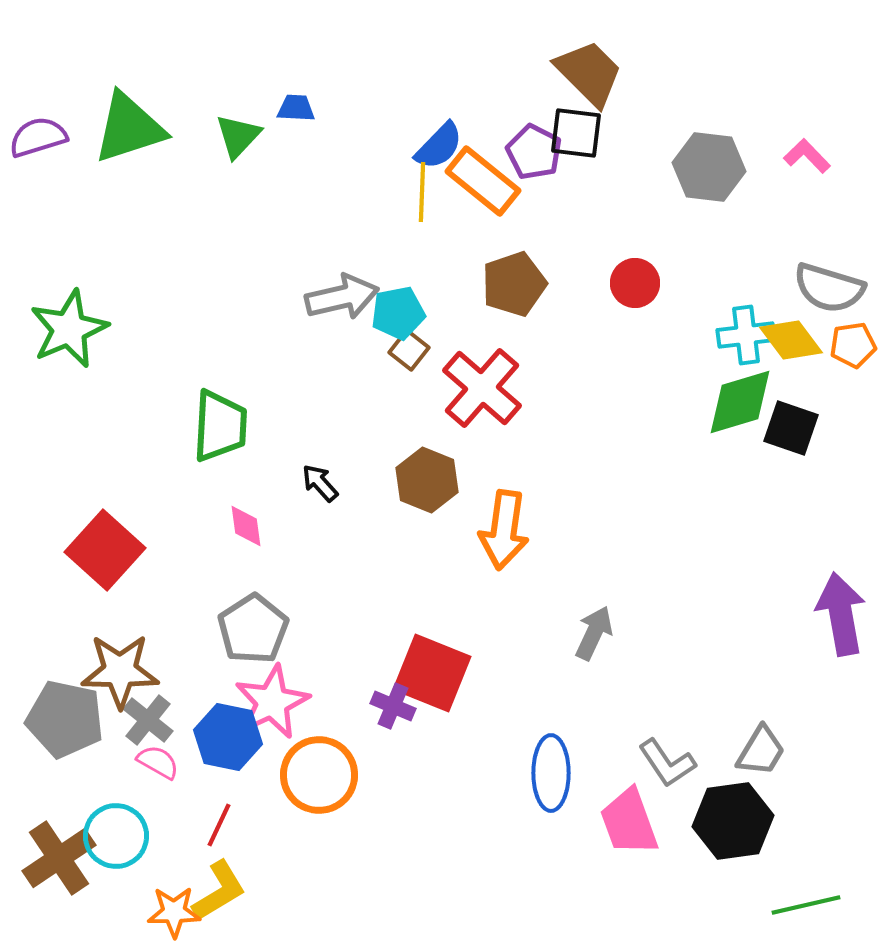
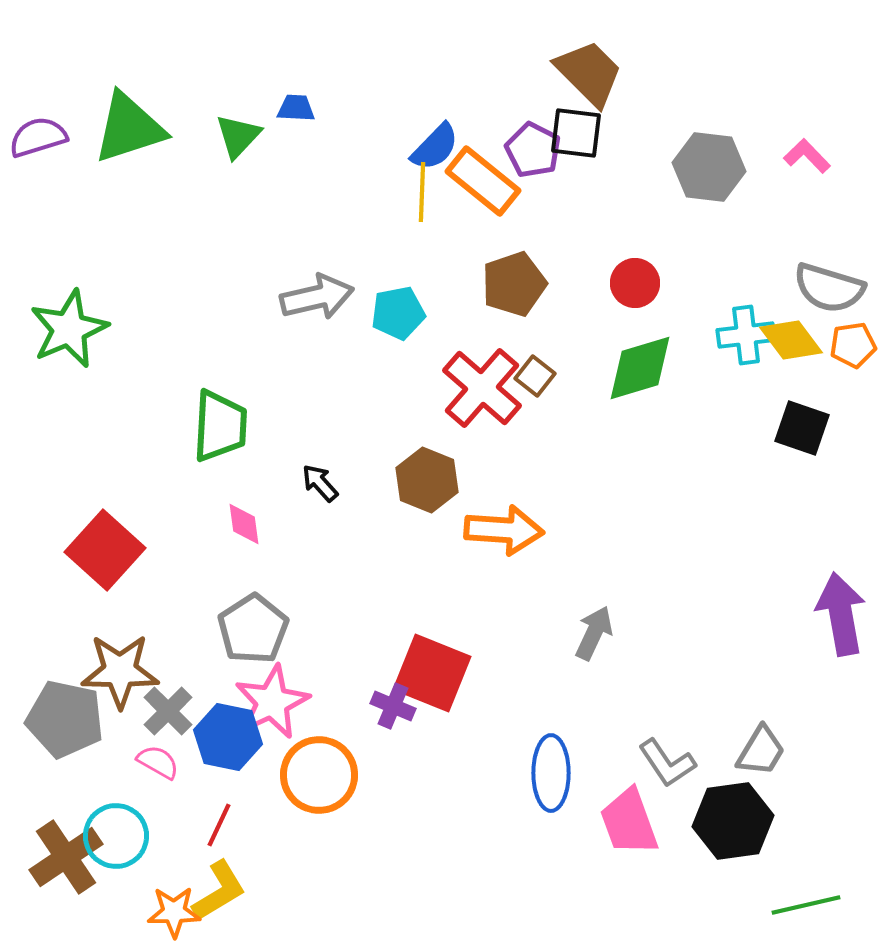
blue semicircle at (439, 146): moved 4 px left, 1 px down
purple pentagon at (534, 152): moved 1 px left, 2 px up
gray arrow at (342, 297): moved 25 px left
brown square at (409, 350): moved 126 px right, 26 px down
green diamond at (740, 402): moved 100 px left, 34 px up
black square at (791, 428): moved 11 px right
pink diamond at (246, 526): moved 2 px left, 2 px up
orange arrow at (504, 530): rotated 94 degrees counterclockwise
gray cross at (148, 720): moved 20 px right, 9 px up; rotated 6 degrees clockwise
brown cross at (59, 858): moved 7 px right, 1 px up
